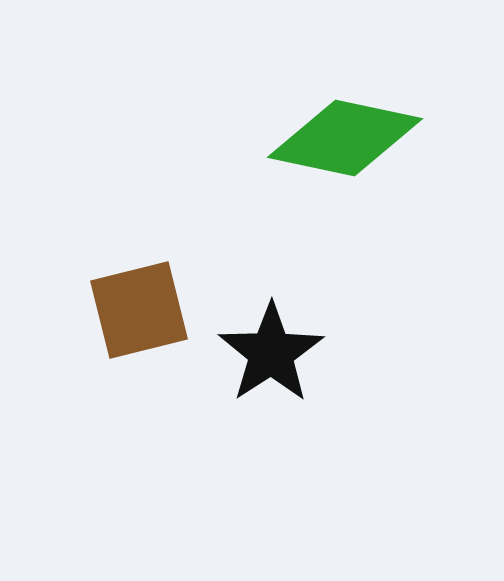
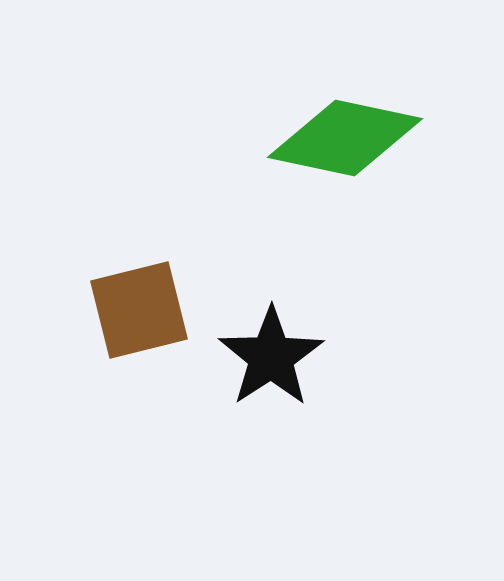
black star: moved 4 px down
